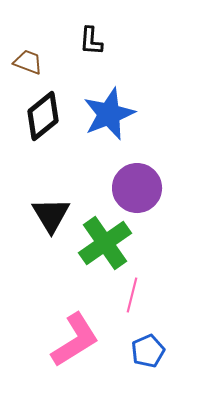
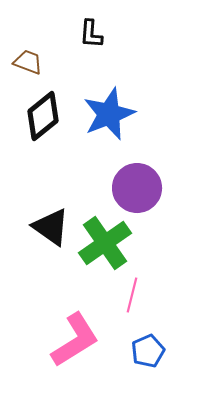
black L-shape: moved 7 px up
black triangle: moved 12 px down; rotated 24 degrees counterclockwise
